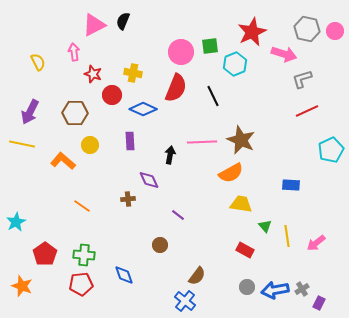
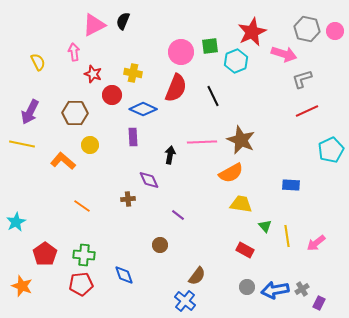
cyan hexagon at (235, 64): moved 1 px right, 3 px up
purple rectangle at (130, 141): moved 3 px right, 4 px up
